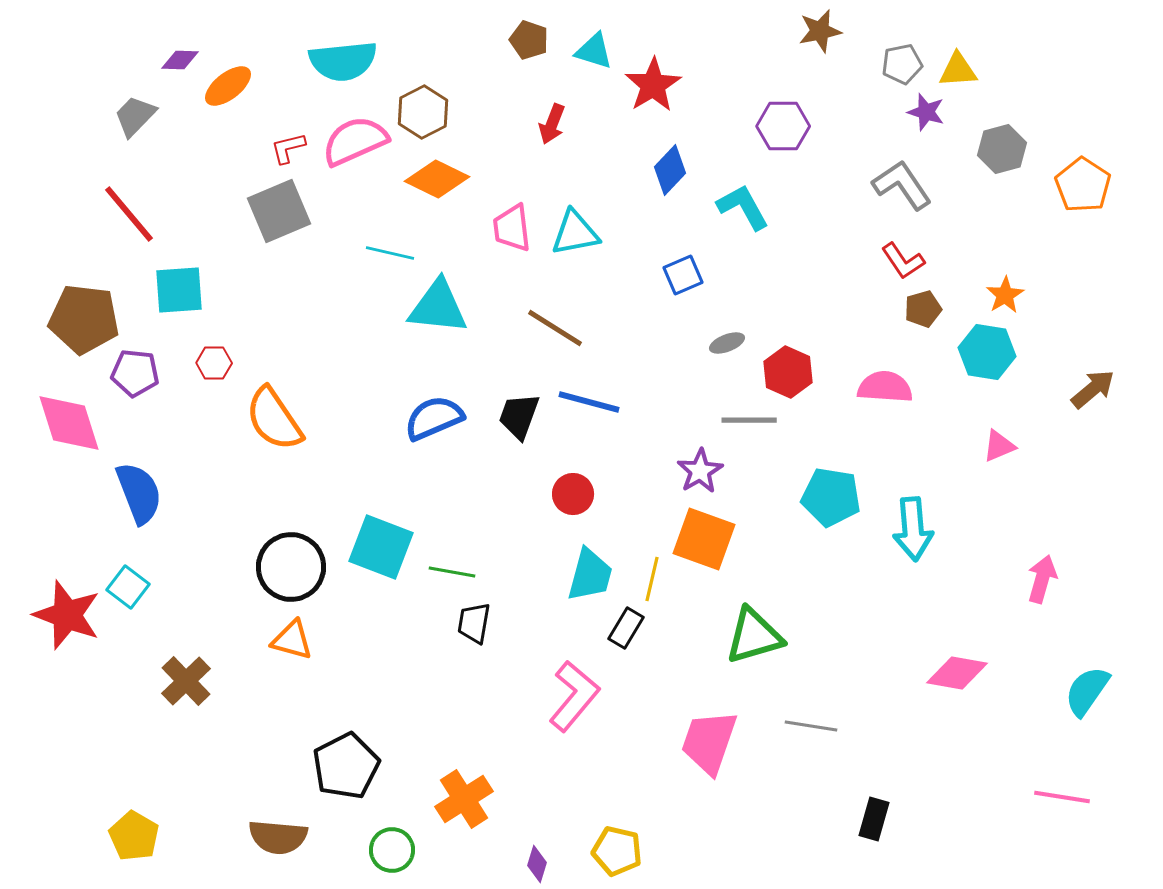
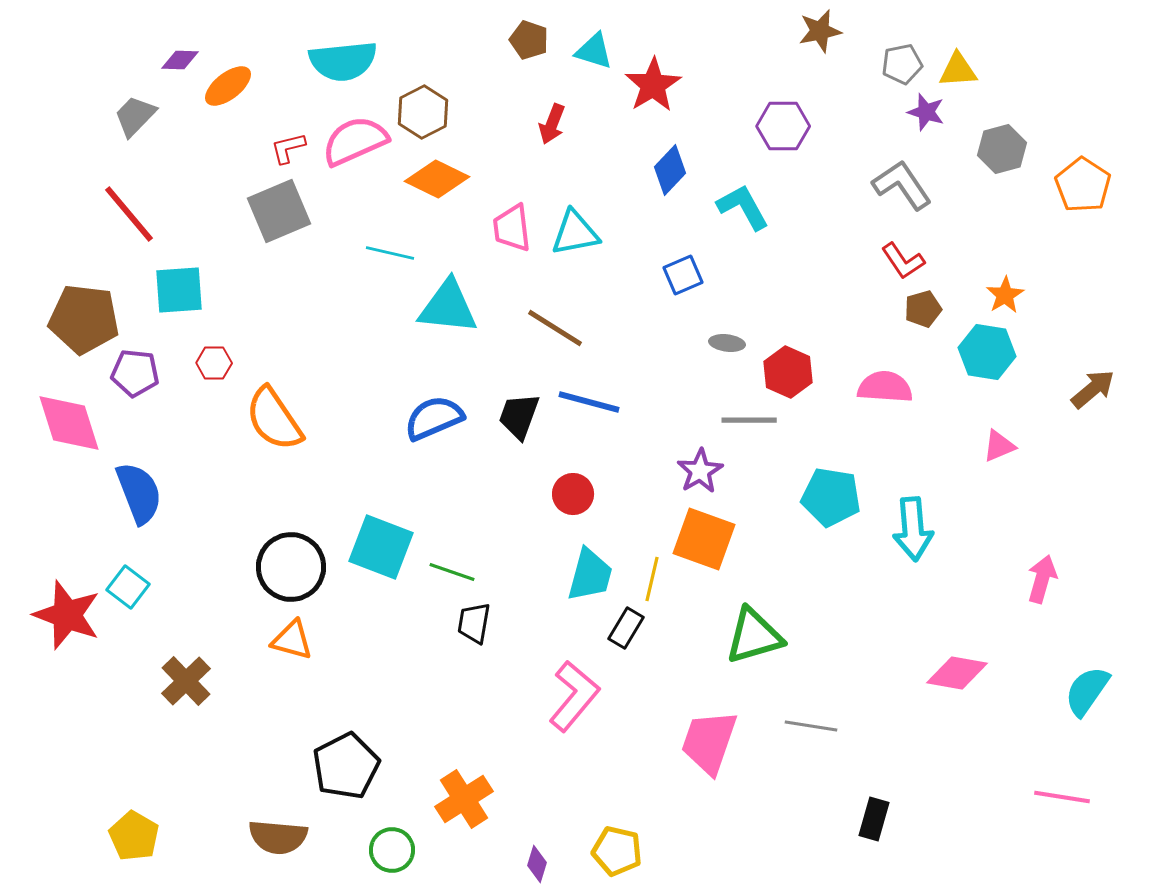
cyan triangle at (438, 307): moved 10 px right
gray ellipse at (727, 343): rotated 28 degrees clockwise
green line at (452, 572): rotated 9 degrees clockwise
